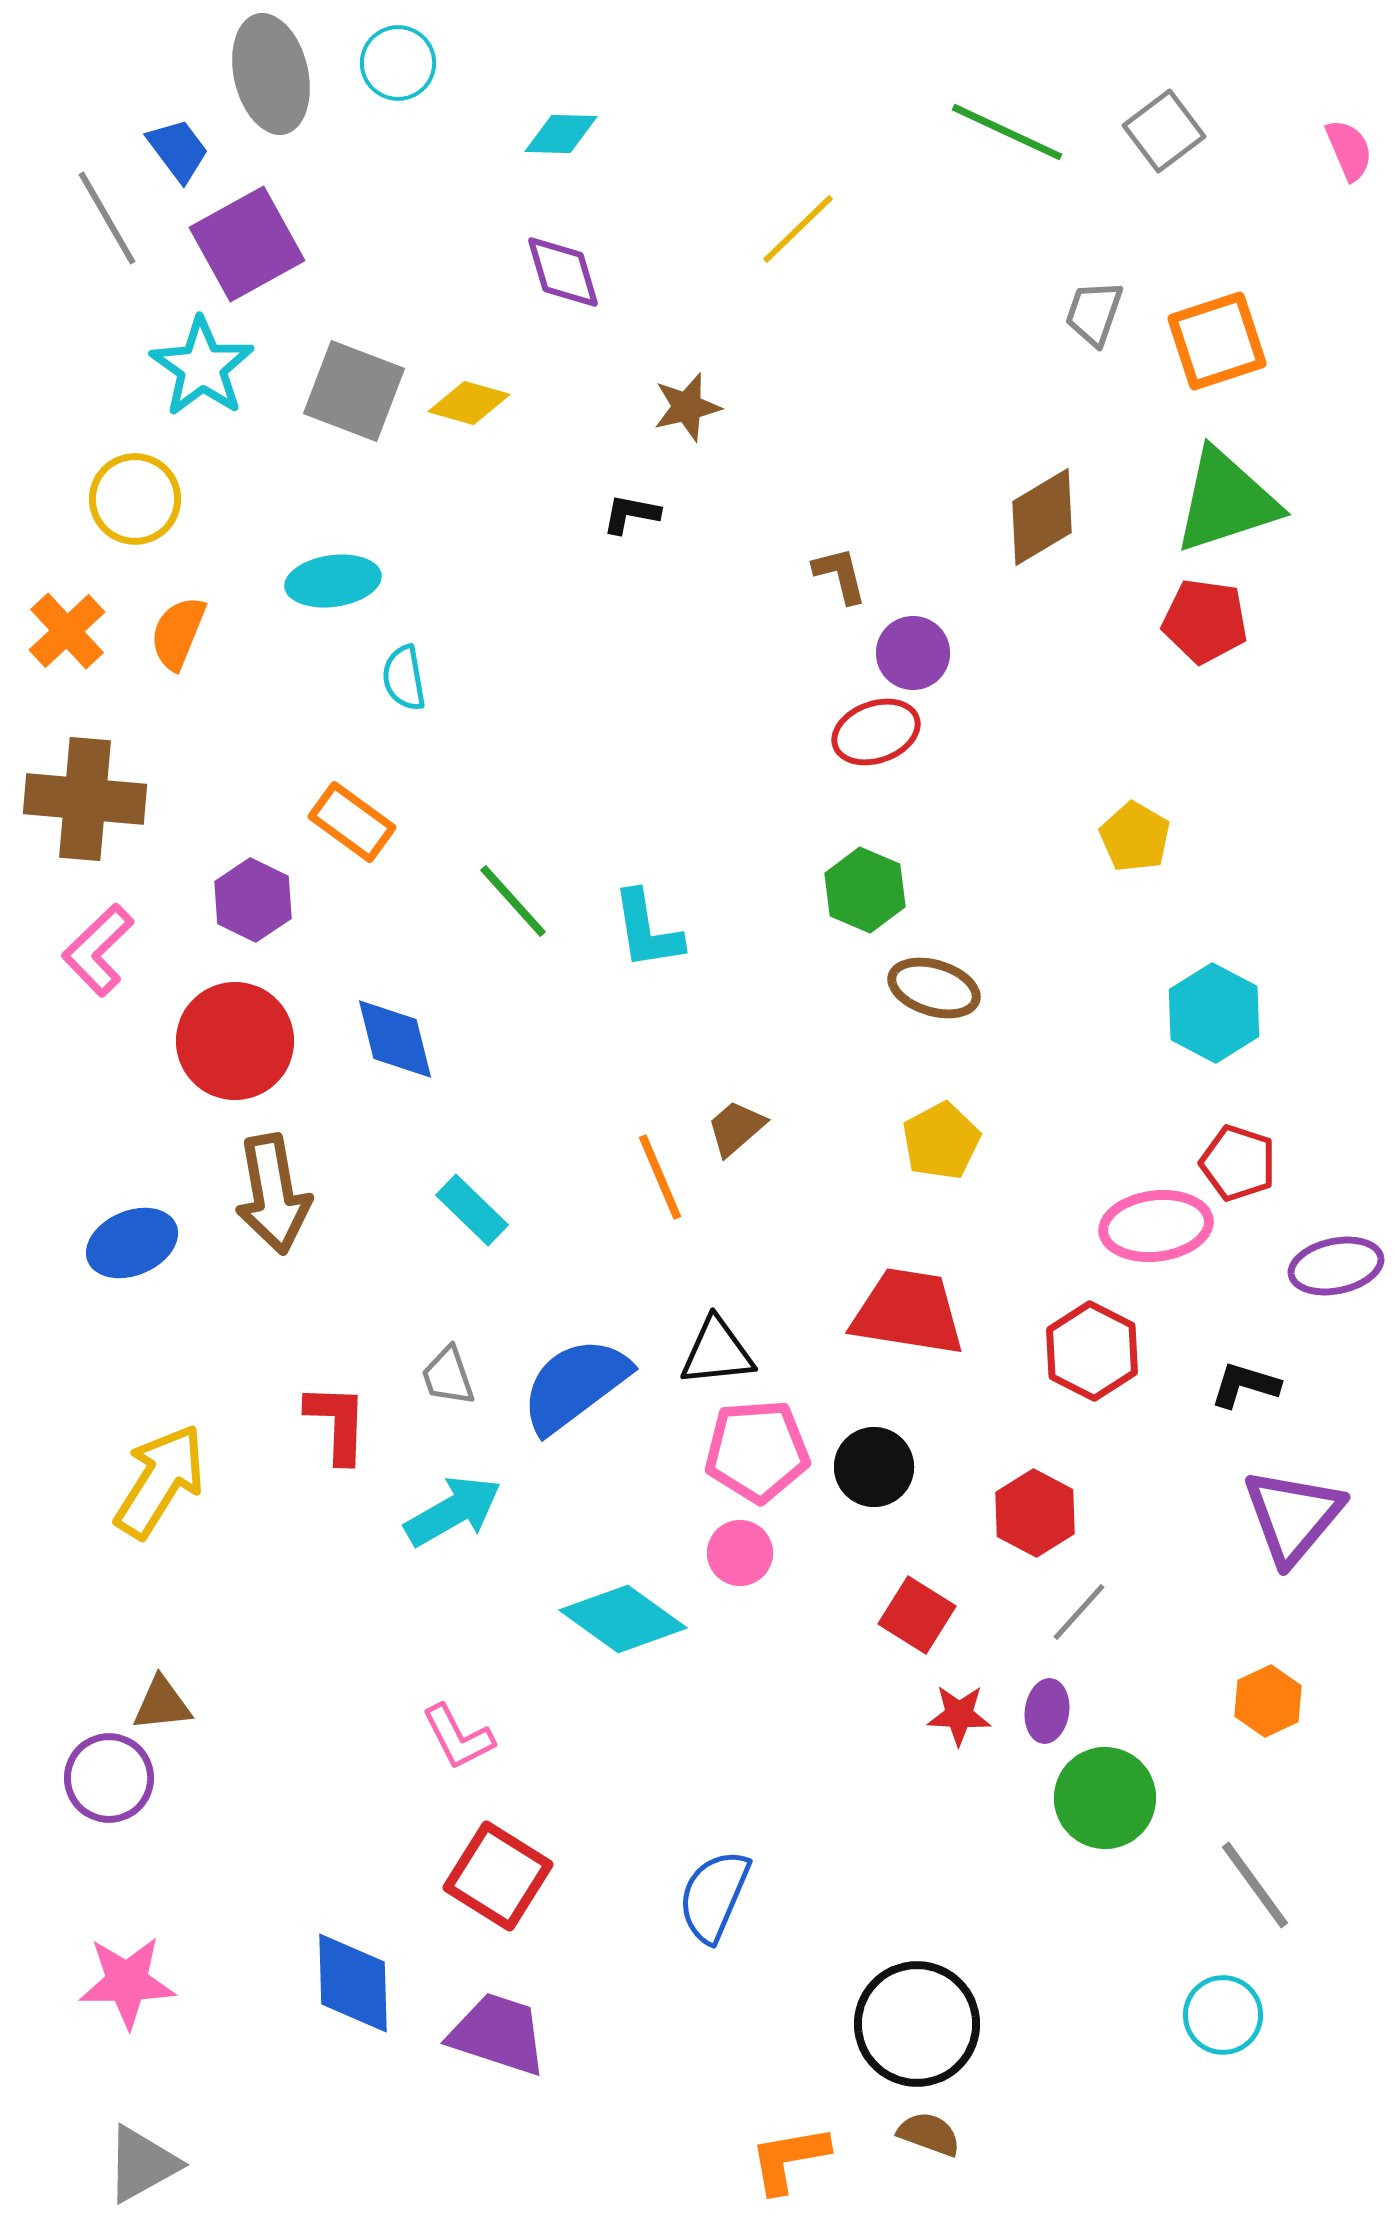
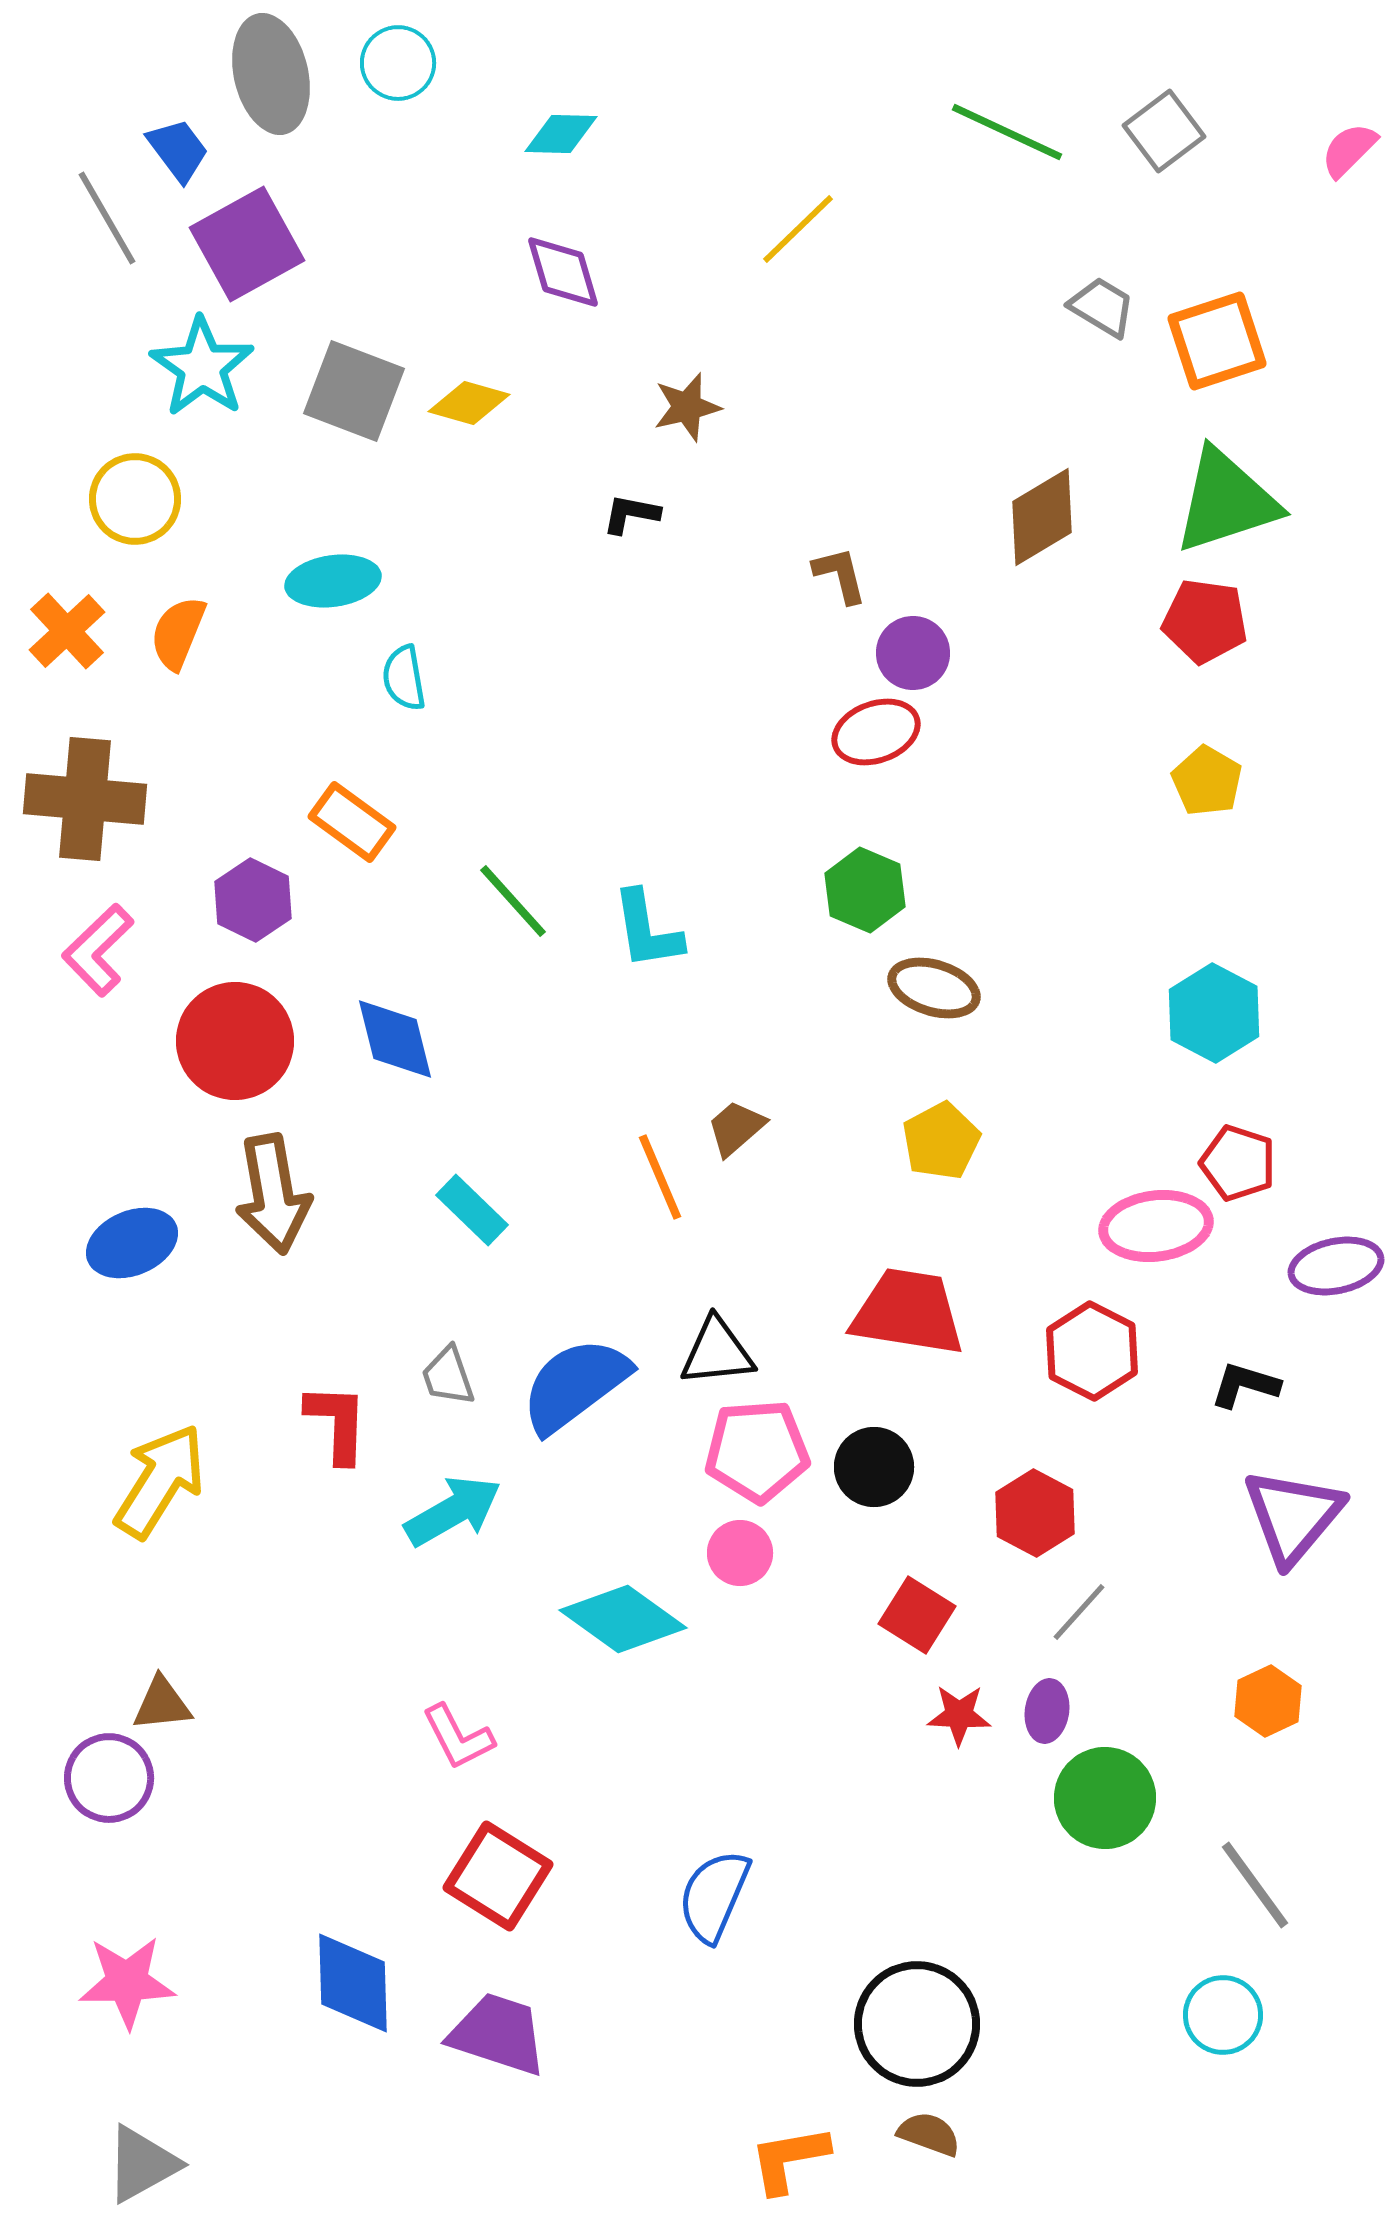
pink semicircle at (1349, 150): rotated 112 degrees counterclockwise
gray trapezoid at (1094, 313): moved 8 px right, 6 px up; rotated 102 degrees clockwise
yellow pentagon at (1135, 837): moved 72 px right, 56 px up
